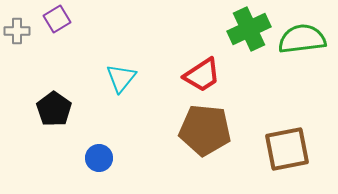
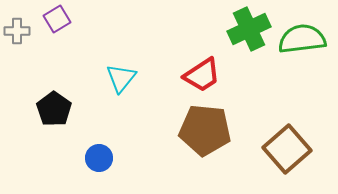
brown square: rotated 30 degrees counterclockwise
